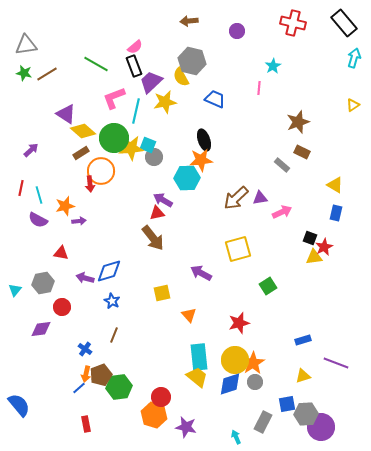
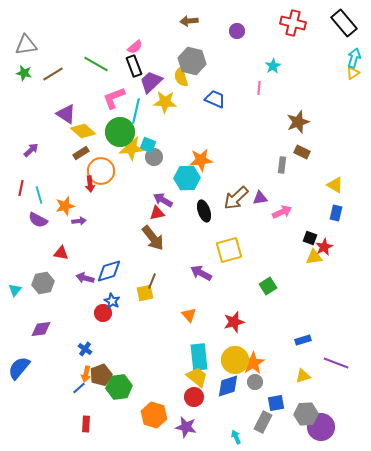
brown line at (47, 74): moved 6 px right
yellow semicircle at (181, 77): rotated 12 degrees clockwise
yellow star at (165, 102): rotated 15 degrees clockwise
yellow triangle at (353, 105): moved 32 px up
green circle at (114, 138): moved 6 px right, 6 px up
black ellipse at (204, 140): moved 71 px down
gray rectangle at (282, 165): rotated 56 degrees clockwise
yellow square at (238, 249): moved 9 px left, 1 px down
yellow square at (162, 293): moved 17 px left
red circle at (62, 307): moved 41 px right, 6 px down
red star at (239, 323): moved 5 px left, 1 px up
brown line at (114, 335): moved 38 px right, 54 px up
blue diamond at (230, 384): moved 2 px left, 2 px down
red circle at (161, 397): moved 33 px right
blue square at (287, 404): moved 11 px left, 1 px up
blue semicircle at (19, 405): moved 37 px up; rotated 100 degrees counterclockwise
red rectangle at (86, 424): rotated 14 degrees clockwise
